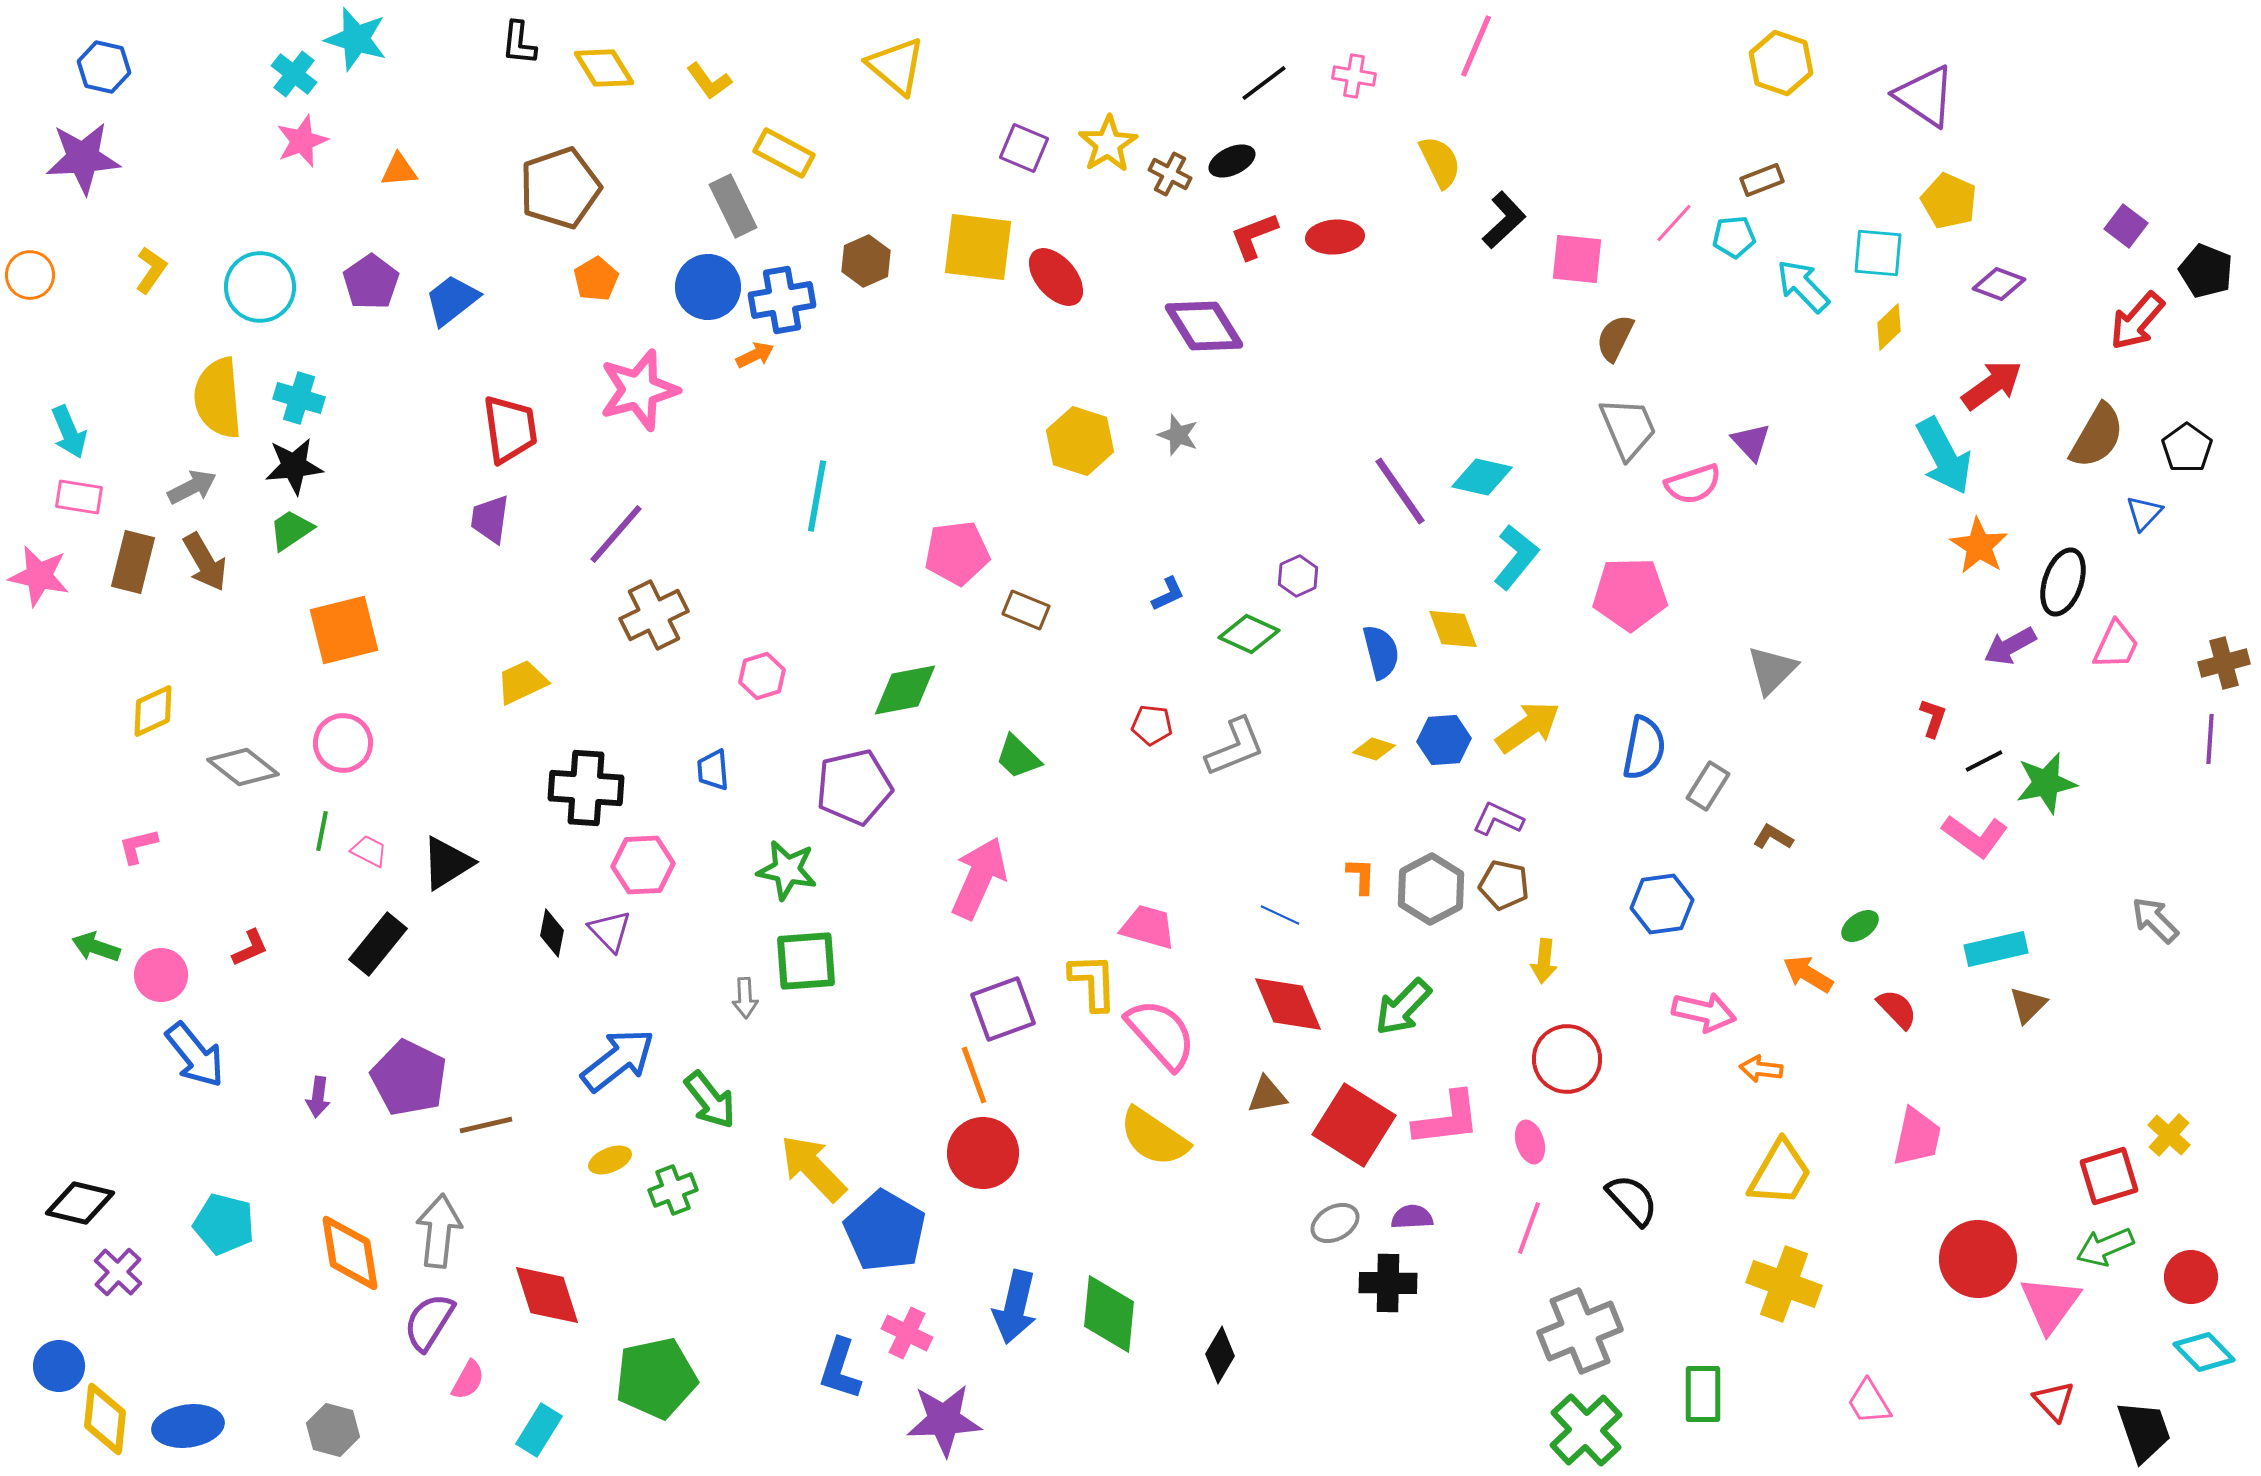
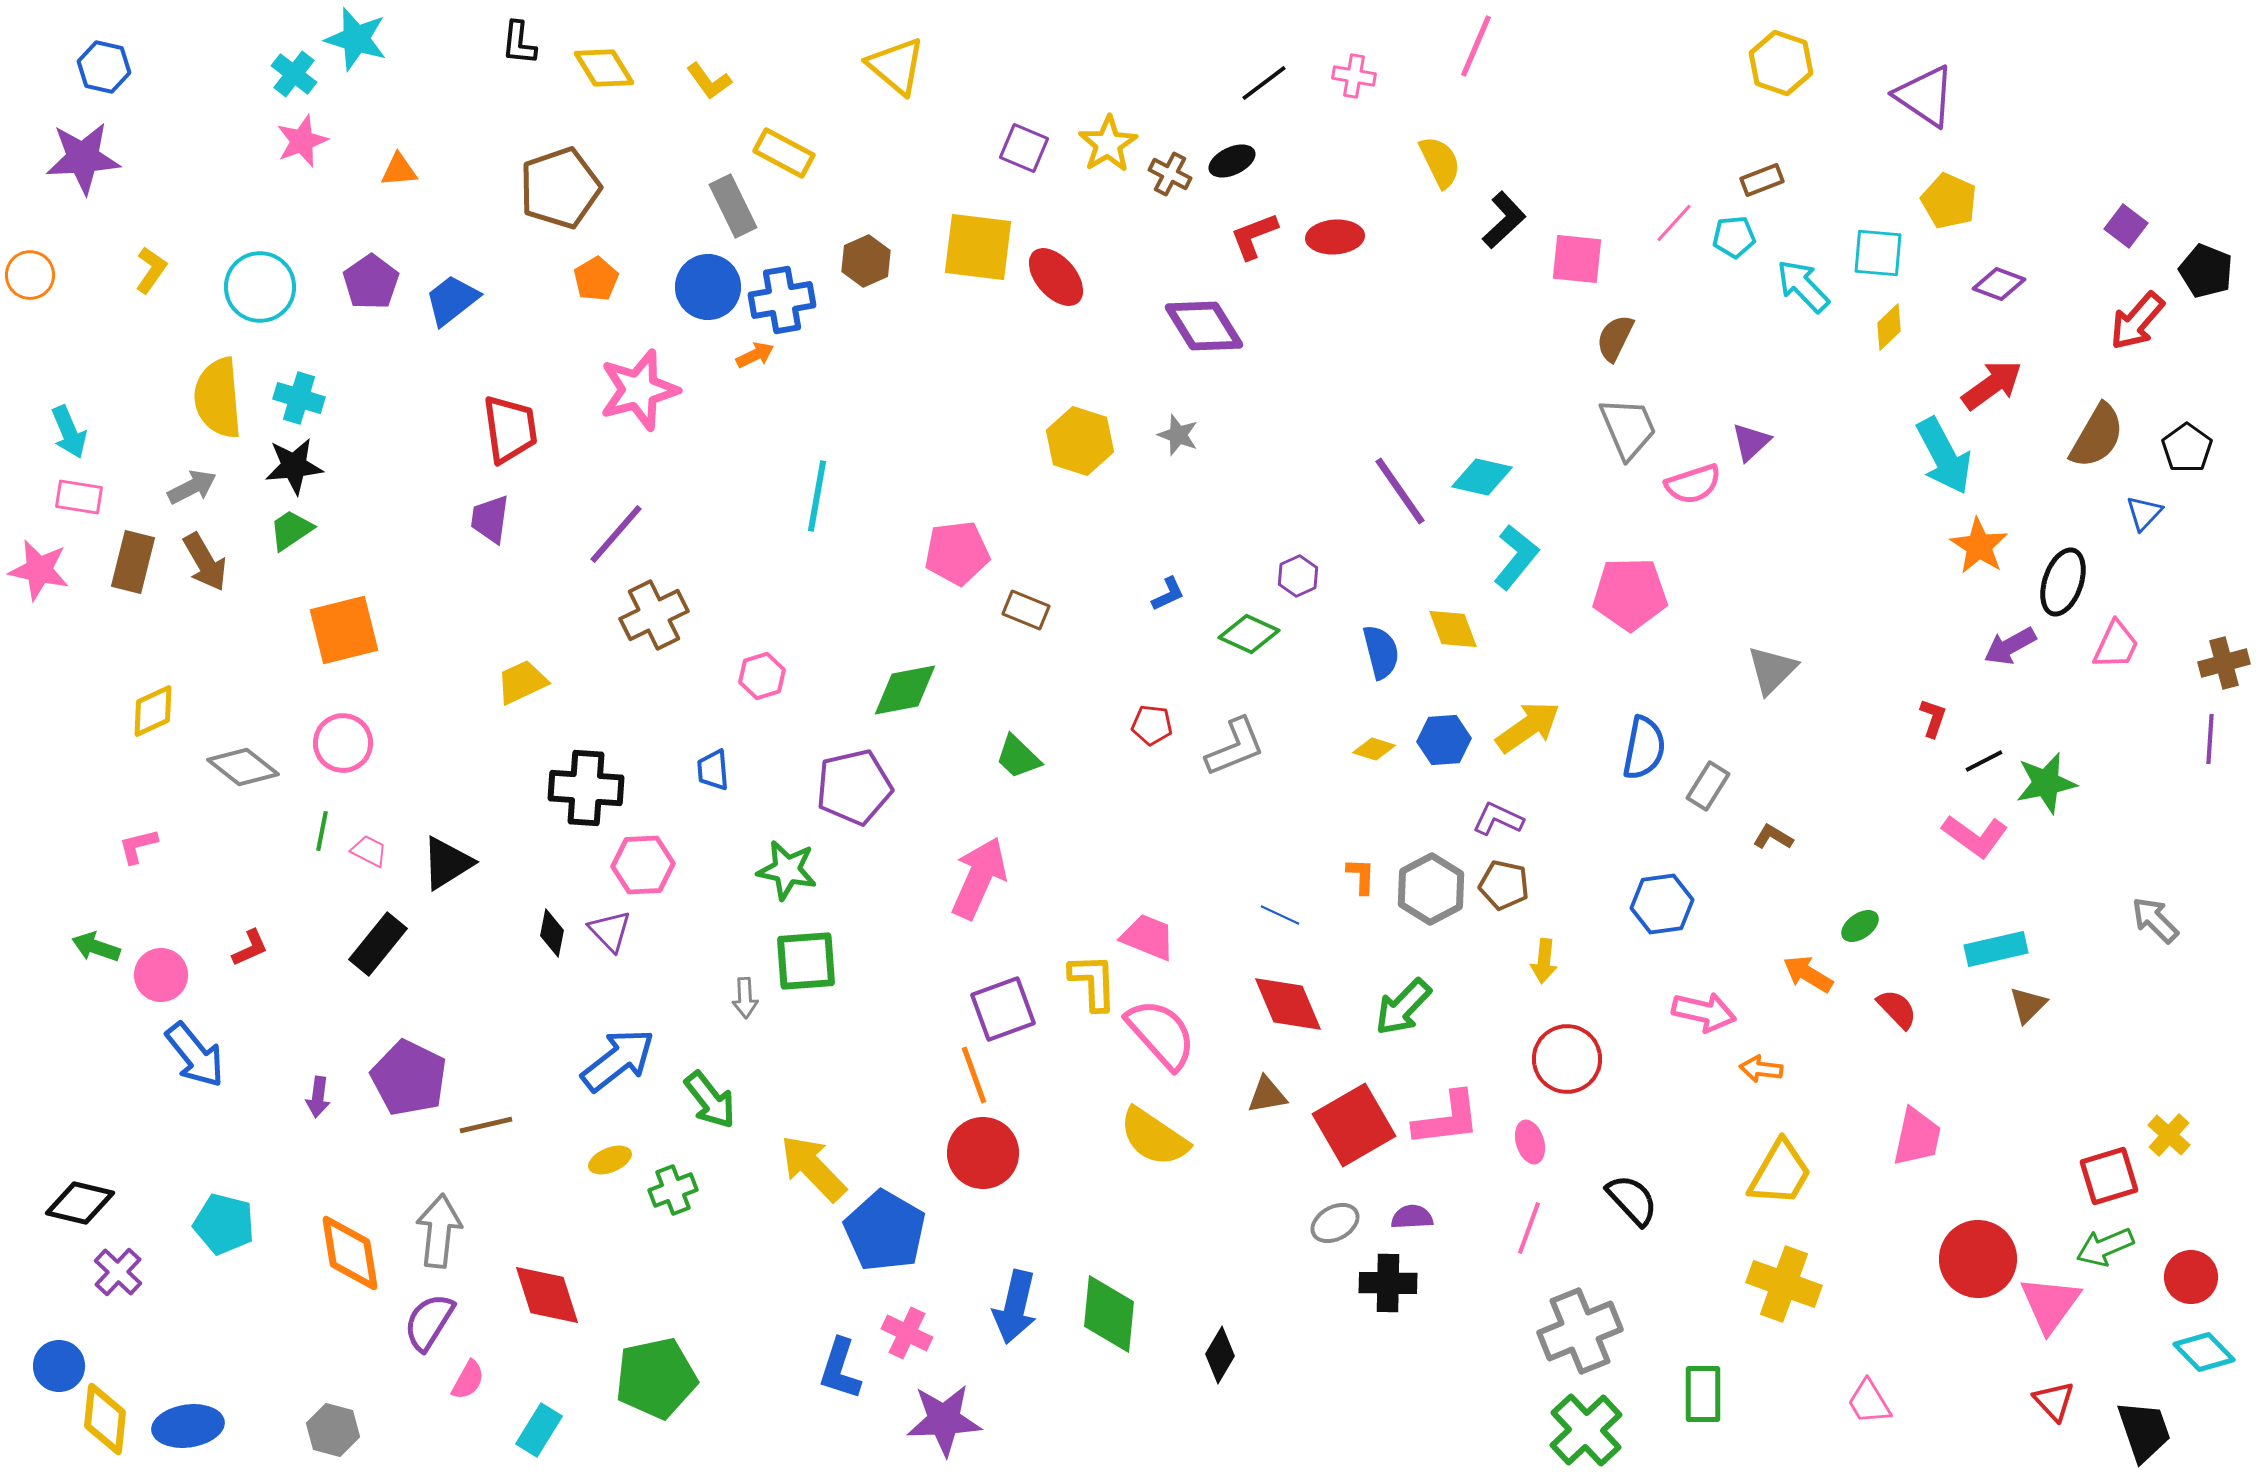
purple triangle at (1751, 442): rotated 30 degrees clockwise
pink star at (39, 576): moved 6 px up
pink trapezoid at (1148, 927): moved 10 px down; rotated 6 degrees clockwise
red square at (1354, 1125): rotated 28 degrees clockwise
